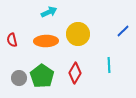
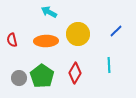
cyan arrow: rotated 126 degrees counterclockwise
blue line: moved 7 px left
